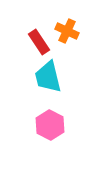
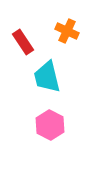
red rectangle: moved 16 px left
cyan trapezoid: moved 1 px left
